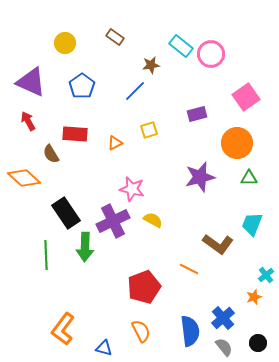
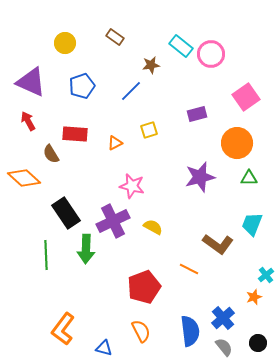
blue pentagon: rotated 15 degrees clockwise
blue line: moved 4 px left
pink star: moved 3 px up
yellow semicircle: moved 7 px down
green arrow: moved 1 px right, 2 px down
